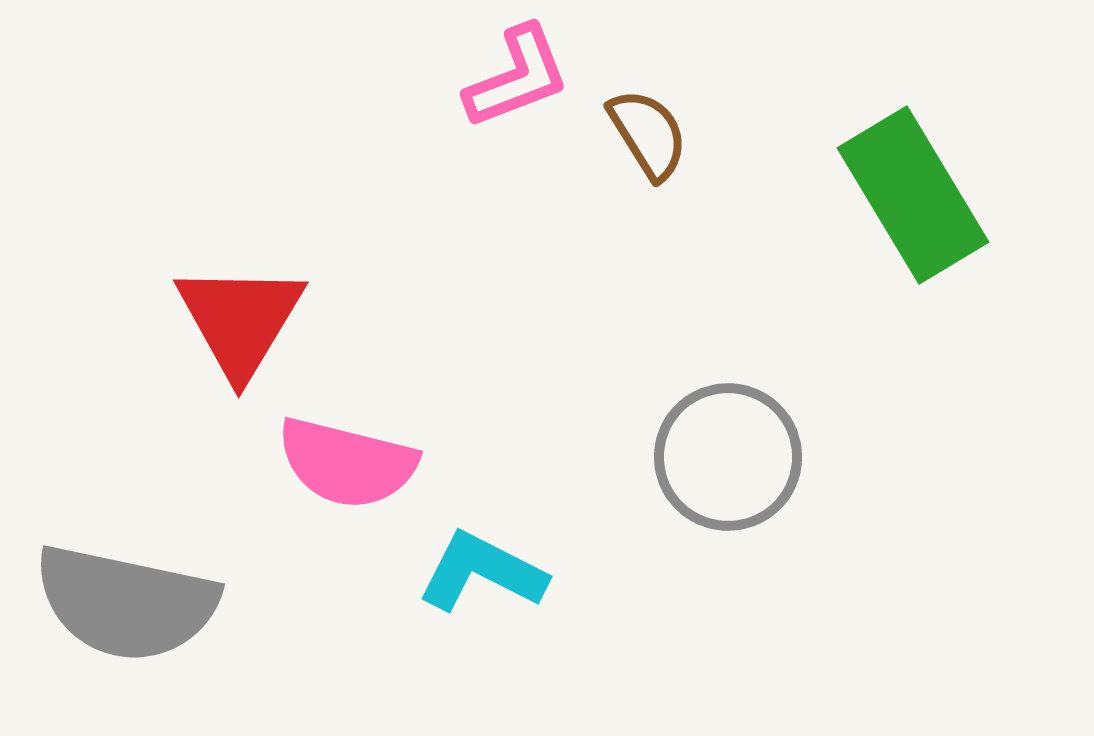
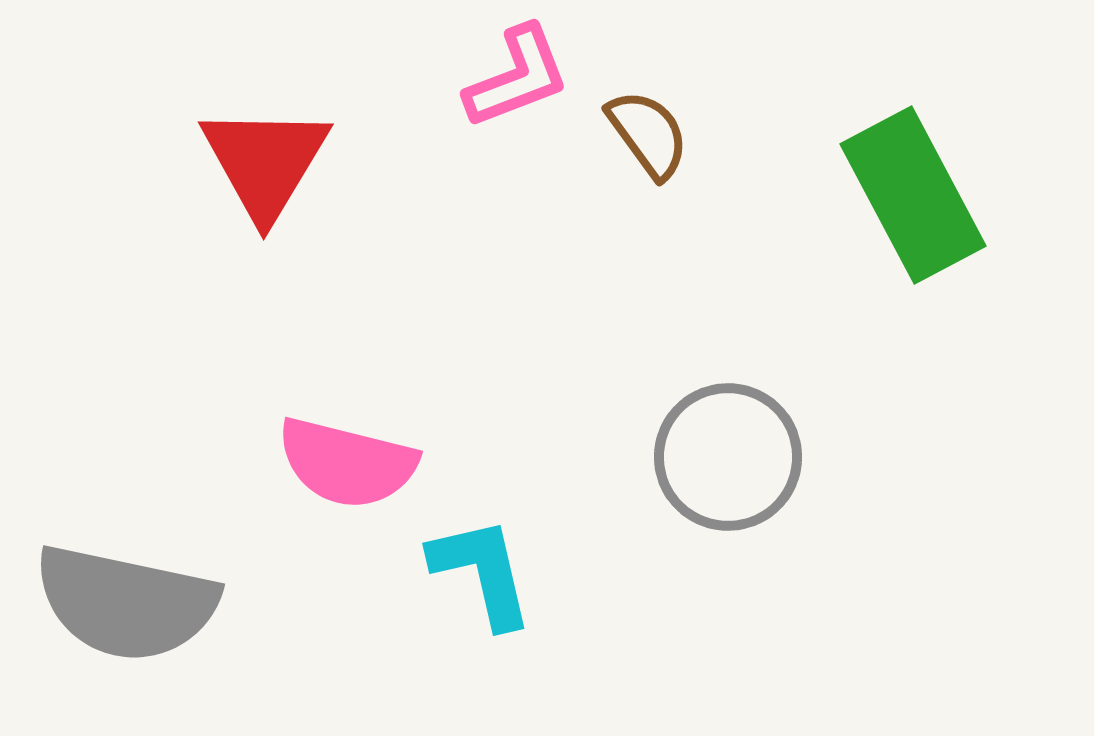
brown semicircle: rotated 4 degrees counterclockwise
green rectangle: rotated 3 degrees clockwise
red triangle: moved 25 px right, 158 px up
cyan L-shape: rotated 50 degrees clockwise
